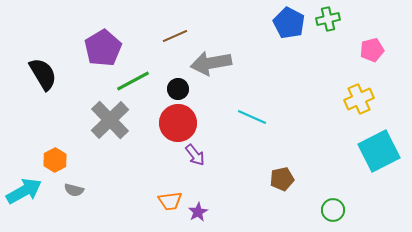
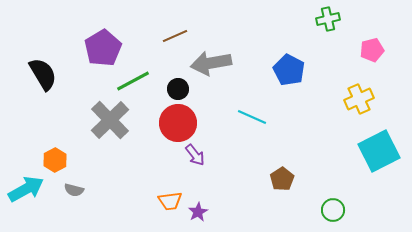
blue pentagon: moved 47 px down
brown pentagon: rotated 20 degrees counterclockwise
cyan arrow: moved 2 px right, 2 px up
